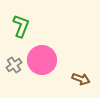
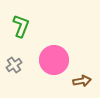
pink circle: moved 12 px right
brown arrow: moved 1 px right, 2 px down; rotated 30 degrees counterclockwise
